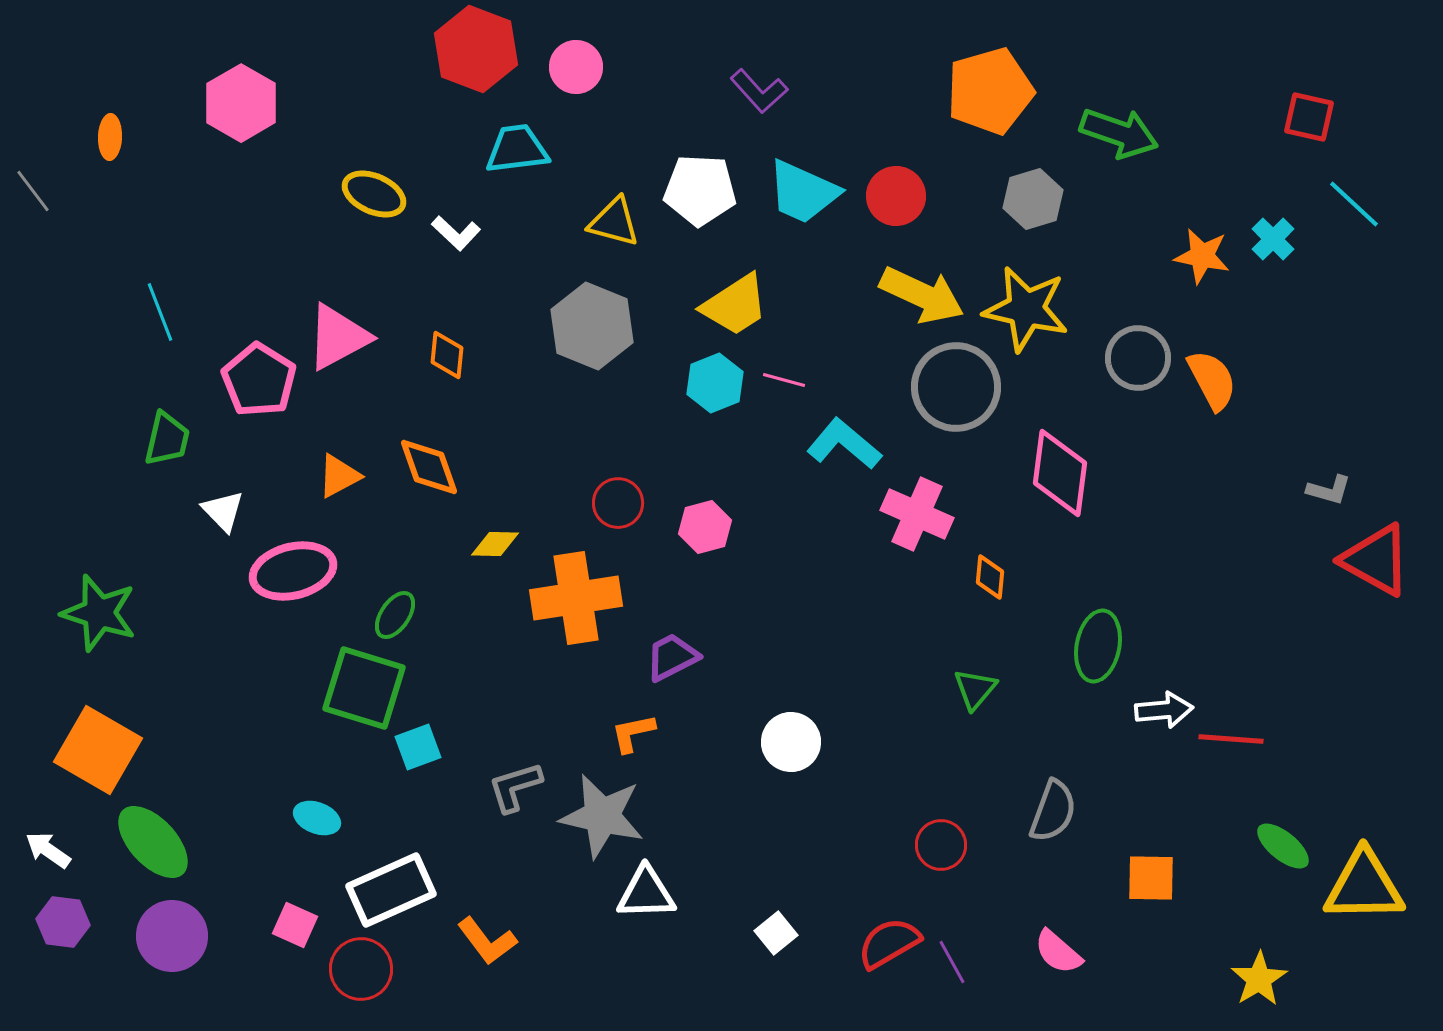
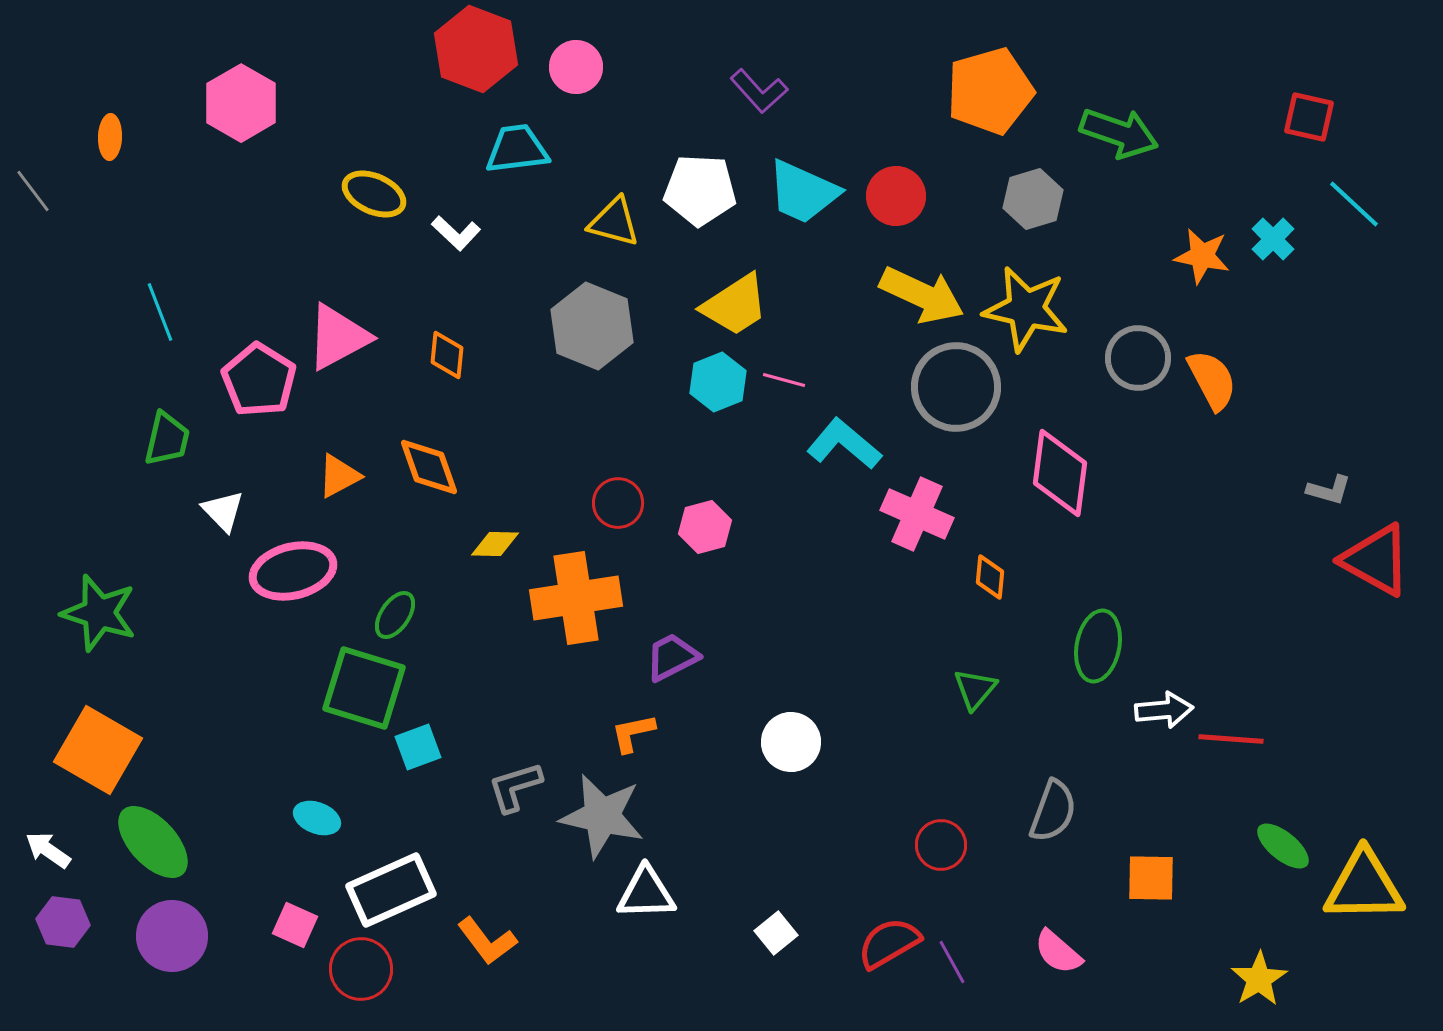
cyan hexagon at (715, 383): moved 3 px right, 1 px up
